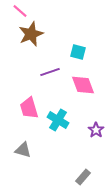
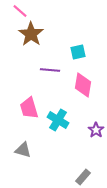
brown star: rotated 15 degrees counterclockwise
cyan square: rotated 28 degrees counterclockwise
purple line: moved 2 px up; rotated 24 degrees clockwise
pink diamond: rotated 30 degrees clockwise
